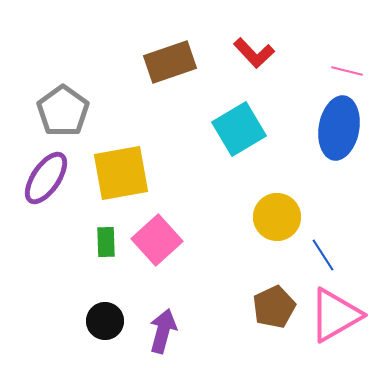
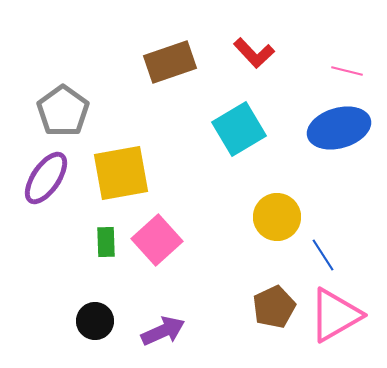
blue ellipse: rotated 64 degrees clockwise
black circle: moved 10 px left
purple arrow: rotated 51 degrees clockwise
